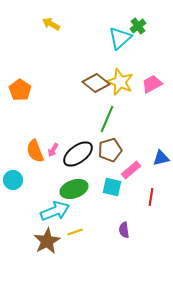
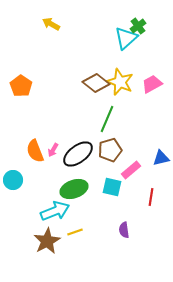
cyan triangle: moved 6 px right
orange pentagon: moved 1 px right, 4 px up
